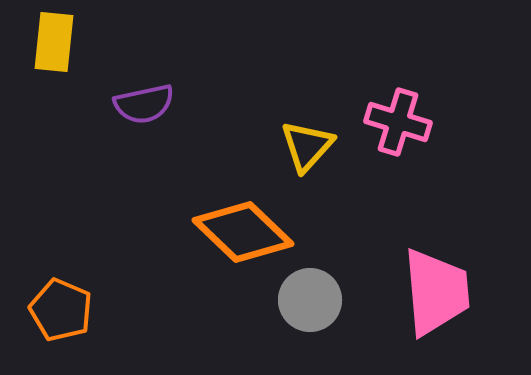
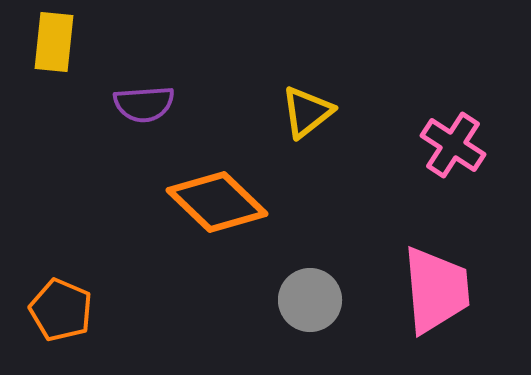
purple semicircle: rotated 8 degrees clockwise
pink cross: moved 55 px right, 23 px down; rotated 16 degrees clockwise
yellow triangle: moved 34 px up; rotated 10 degrees clockwise
orange diamond: moved 26 px left, 30 px up
pink trapezoid: moved 2 px up
